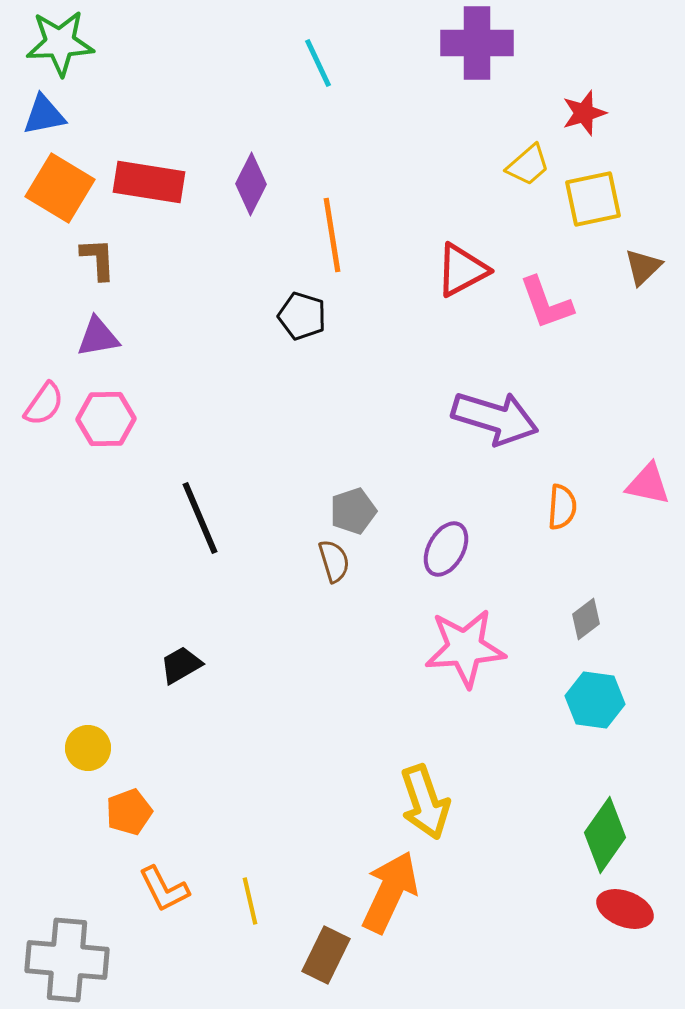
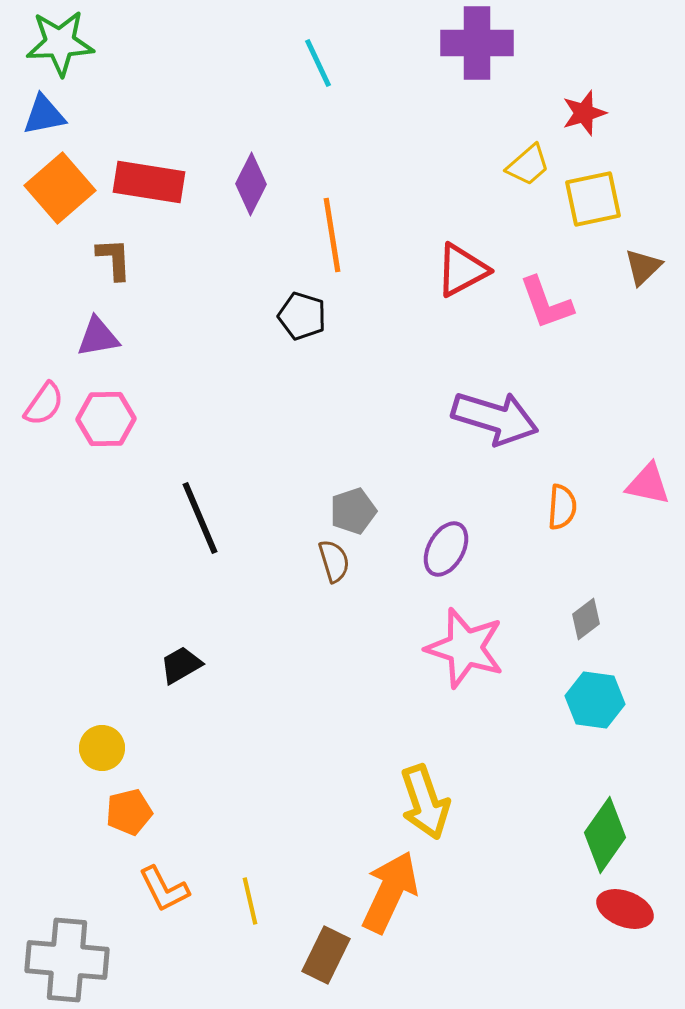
orange square: rotated 18 degrees clockwise
brown L-shape: moved 16 px right
pink star: rotated 22 degrees clockwise
yellow circle: moved 14 px right
orange pentagon: rotated 6 degrees clockwise
